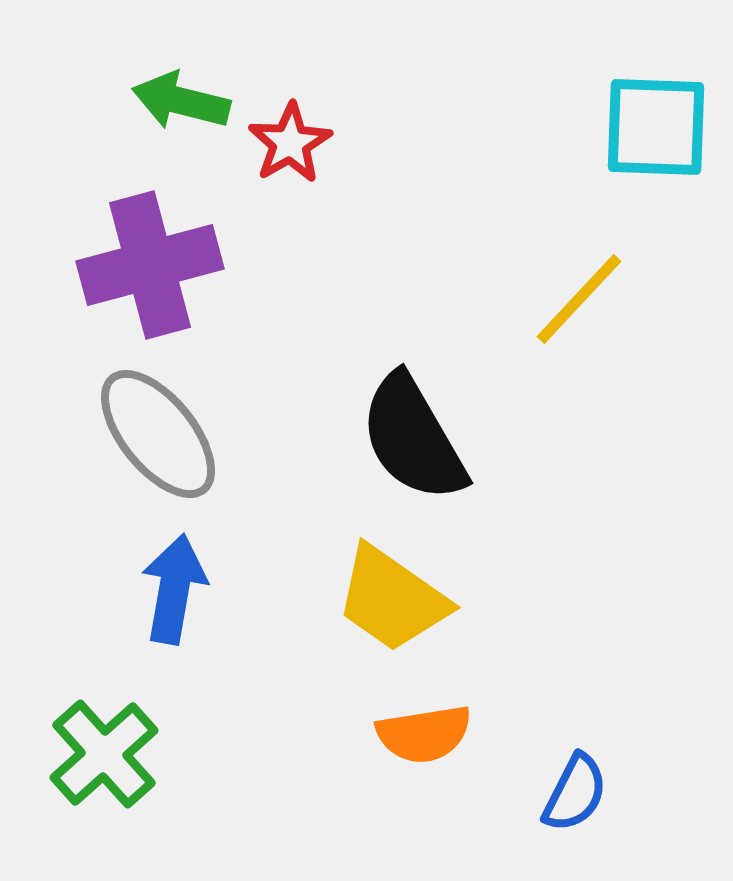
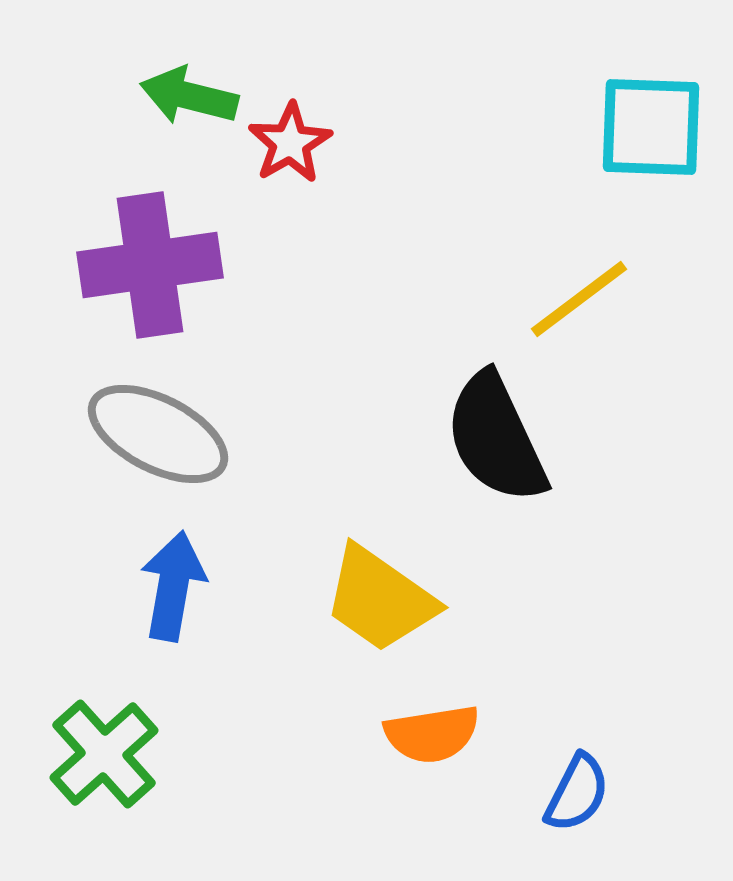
green arrow: moved 8 px right, 5 px up
cyan square: moved 5 px left
purple cross: rotated 7 degrees clockwise
yellow line: rotated 10 degrees clockwise
gray ellipse: rotated 24 degrees counterclockwise
black semicircle: moved 83 px right; rotated 5 degrees clockwise
blue arrow: moved 1 px left, 3 px up
yellow trapezoid: moved 12 px left
orange semicircle: moved 8 px right
blue semicircle: moved 2 px right
